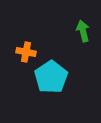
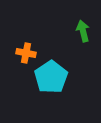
orange cross: moved 1 px down
